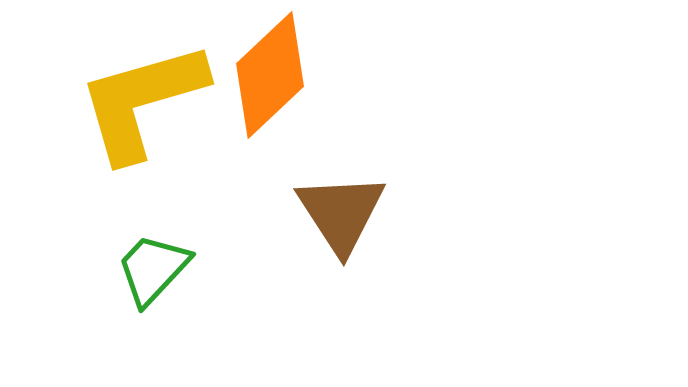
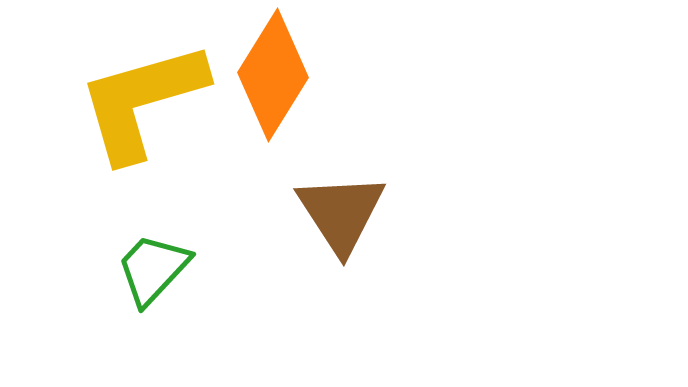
orange diamond: moved 3 px right; rotated 15 degrees counterclockwise
